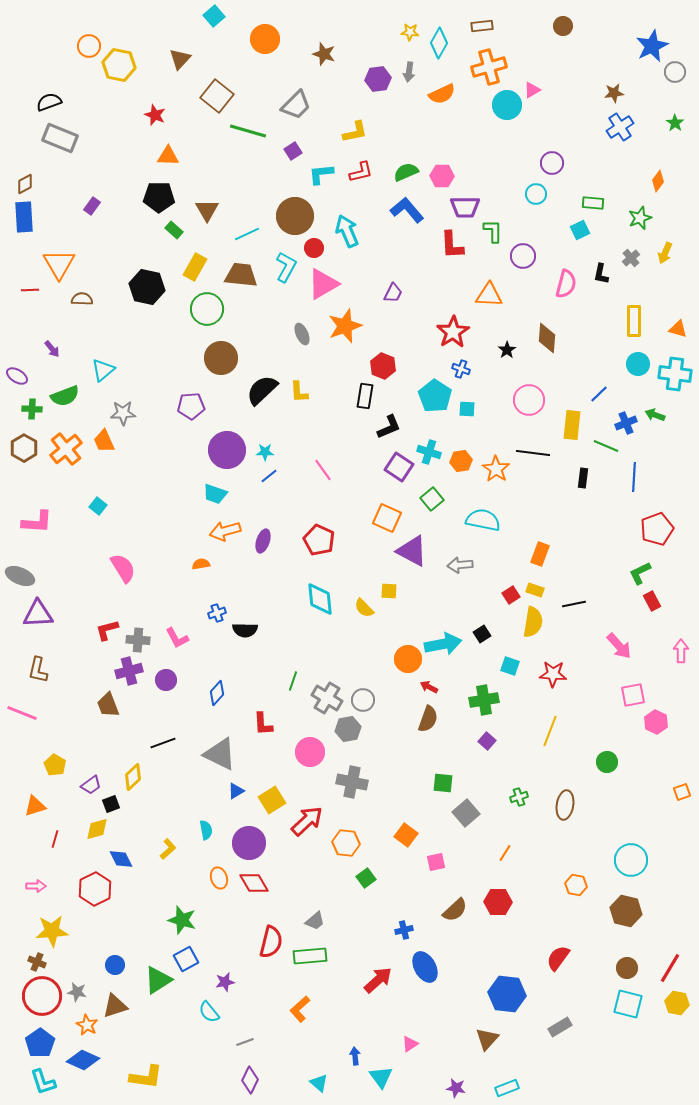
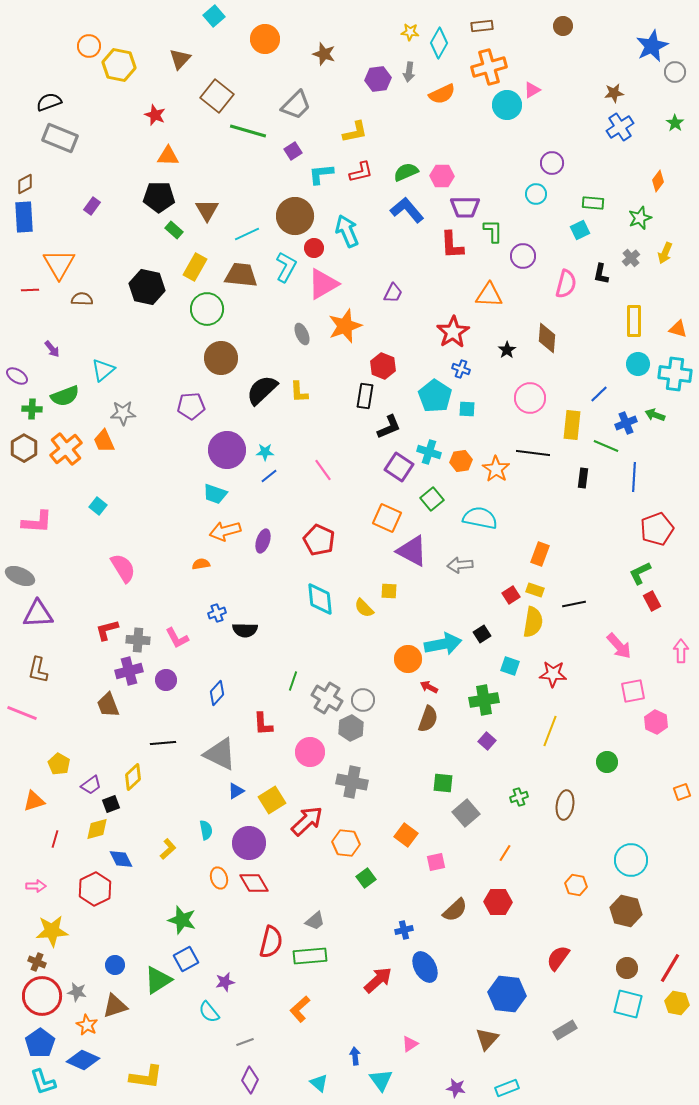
pink circle at (529, 400): moved 1 px right, 2 px up
cyan semicircle at (483, 520): moved 3 px left, 2 px up
pink square at (633, 695): moved 4 px up
gray hexagon at (348, 729): moved 3 px right, 1 px up; rotated 15 degrees counterclockwise
black line at (163, 743): rotated 15 degrees clockwise
yellow pentagon at (55, 765): moved 4 px right, 1 px up
orange triangle at (35, 806): moved 1 px left, 5 px up
gray rectangle at (560, 1027): moved 5 px right, 3 px down
cyan triangle at (381, 1077): moved 3 px down
